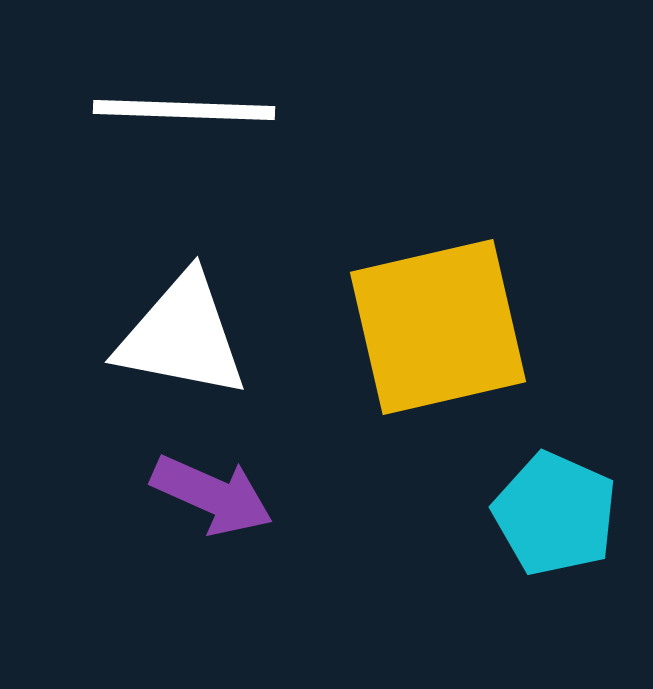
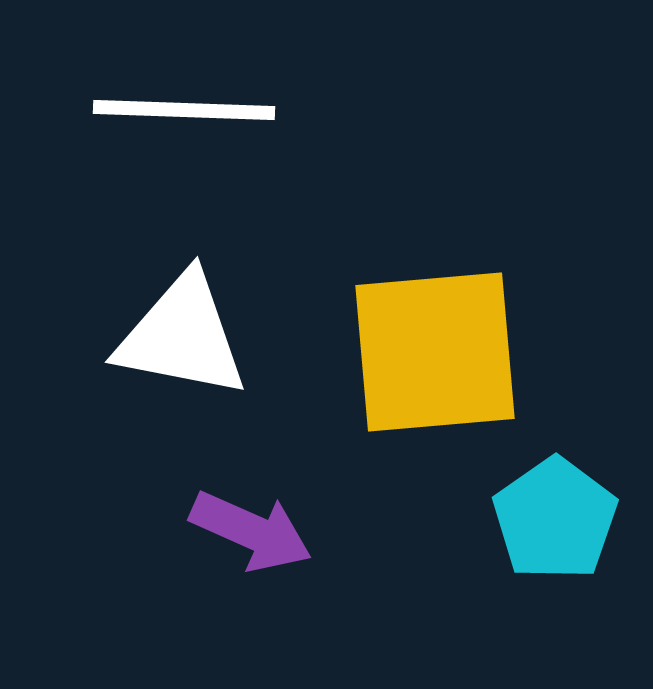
yellow square: moved 3 px left, 25 px down; rotated 8 degrees clockwise
purple arrow: moved 39 px right, 36 px down
cyan pentagon: moved 5 px down; rotated 13 degrees clockwise
